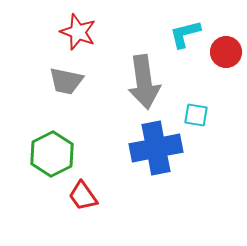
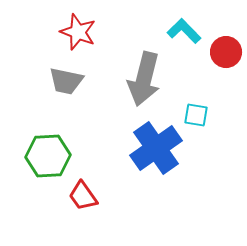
cyan L-shape: moved 1 px left, 3 px up; rotated 60 degrees clockwise
gray arrow: moved 3 px up; rotated 22 degrees clockwise
blue cross: rotated 24 degrees counterclockwise
green hexagon: moved 4 px left, 2 px down; rotated 24 degrees clockwise
